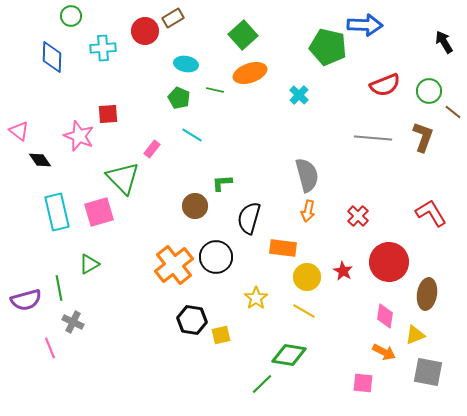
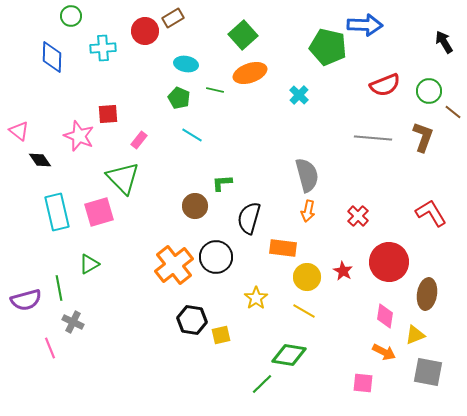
pink rectangle at (152, 149): moved 13 px left, 9 px up
